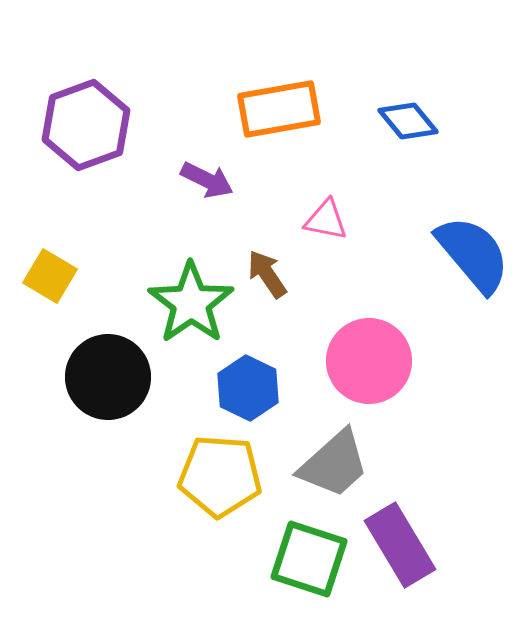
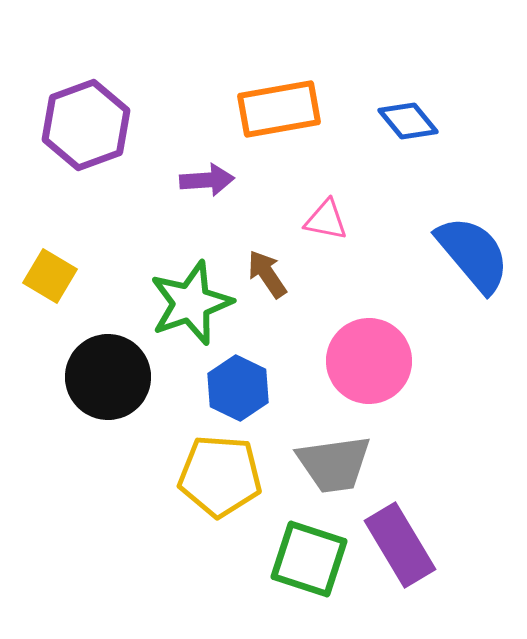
purple arrow: rotated 30 degrees counterclockwise
green star: rotated 16 degrees clockwise
blue hexagon: moved 10 px left
gray trapezoid: rotated 34 degrees clockwise
